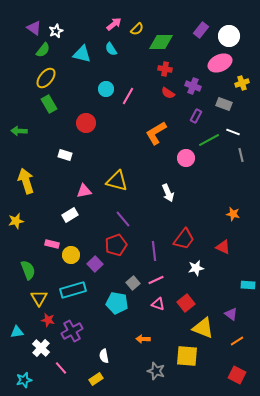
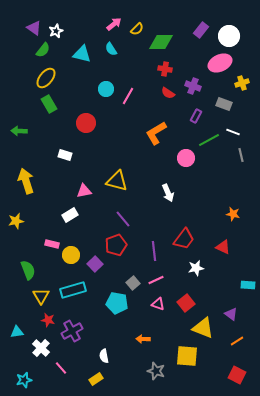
yellow triangle at (39, 298): moved 2 px right, 2 px up
